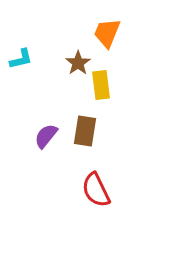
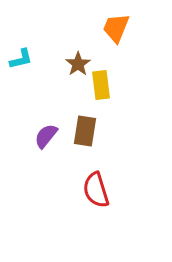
orange trapezoid: moved 9 px right, 5 px up
brown star: moved 1 px down
red semicircle: rotated 9 degrees clockwise
